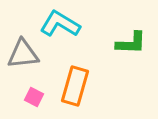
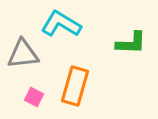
cyan L-shape: moved 1 px right
